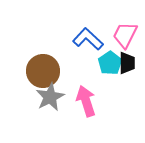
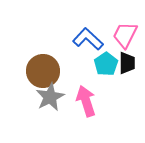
cyan pentagon: moved 4 px left, 1 px down
